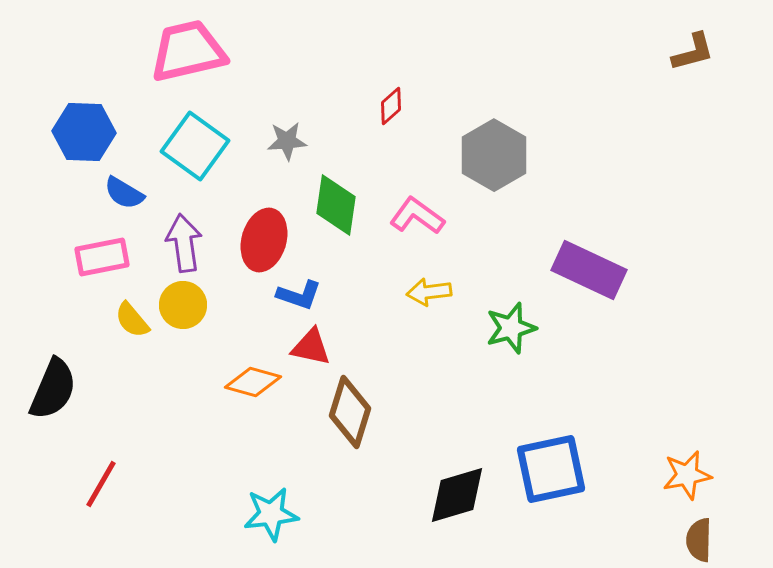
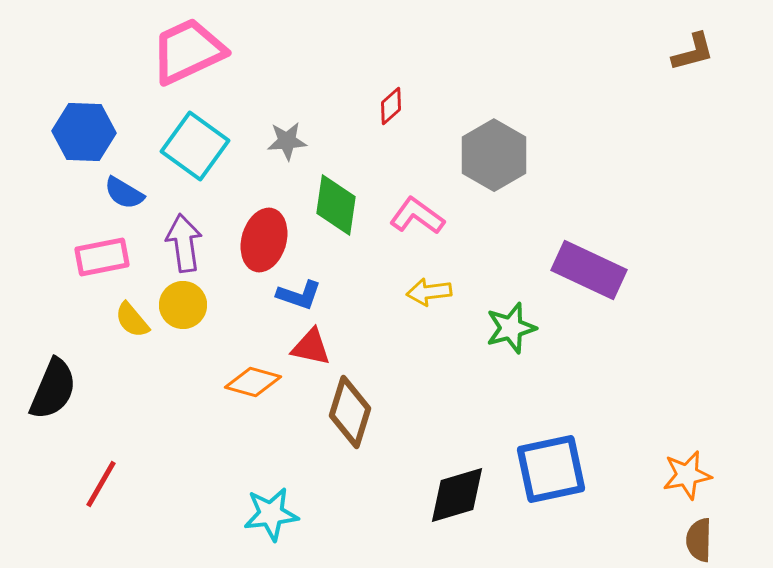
pink trapezoid: rotated 12 degrees counterclockwise
